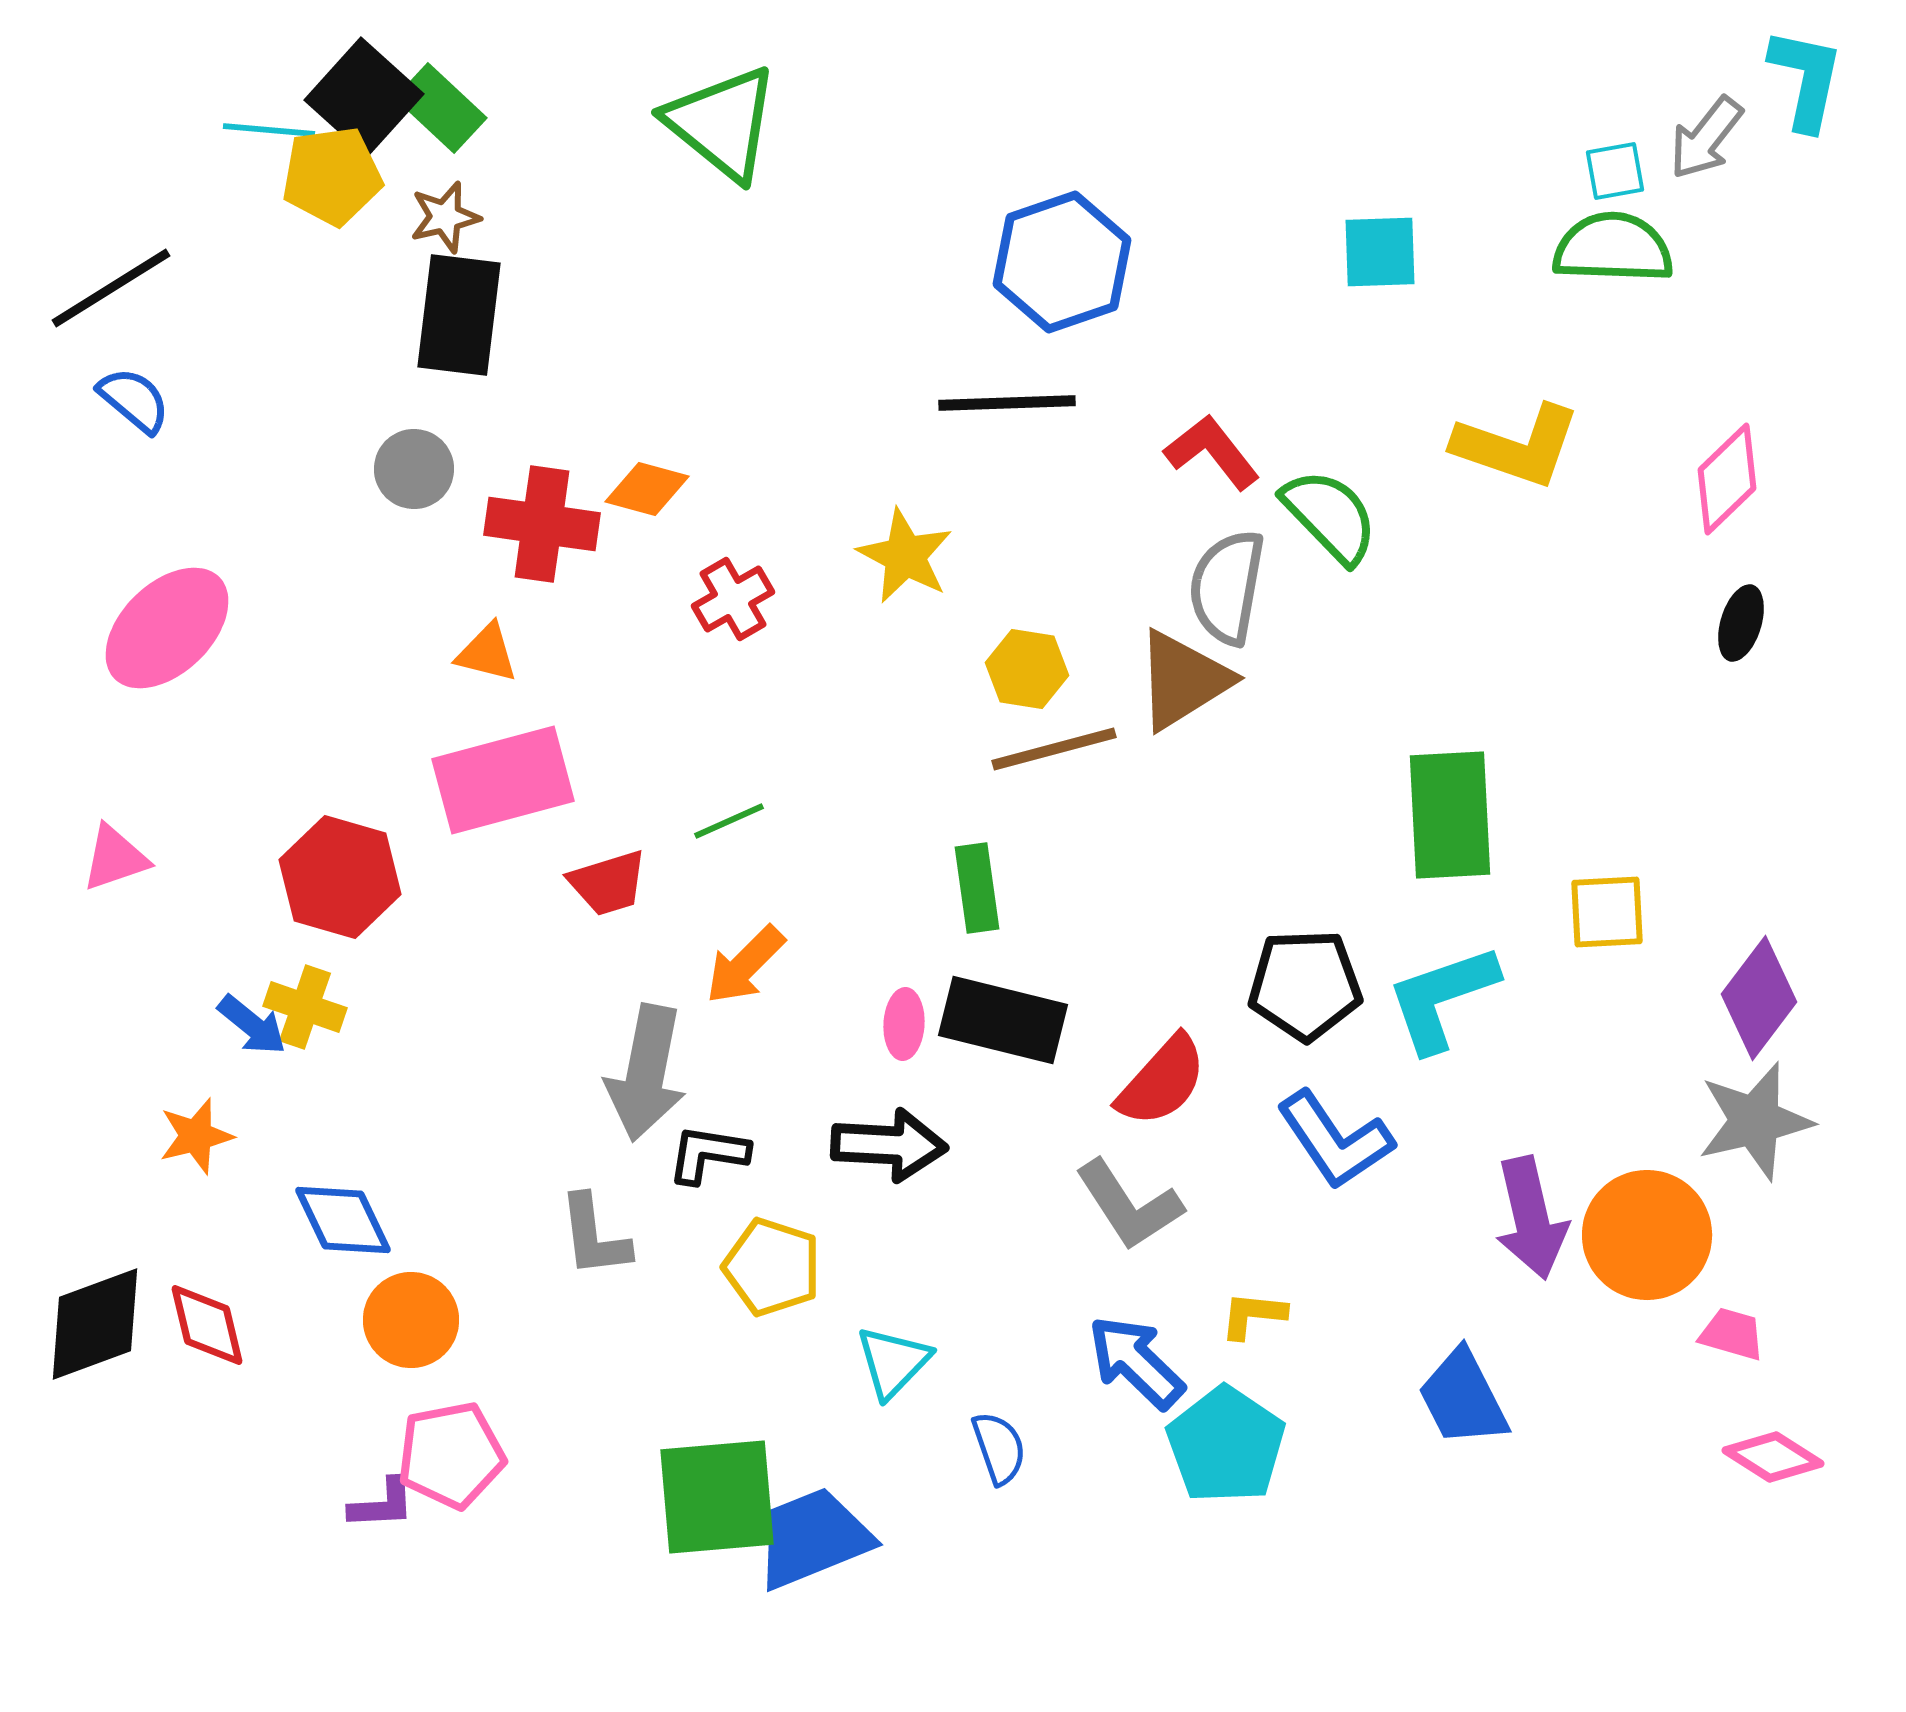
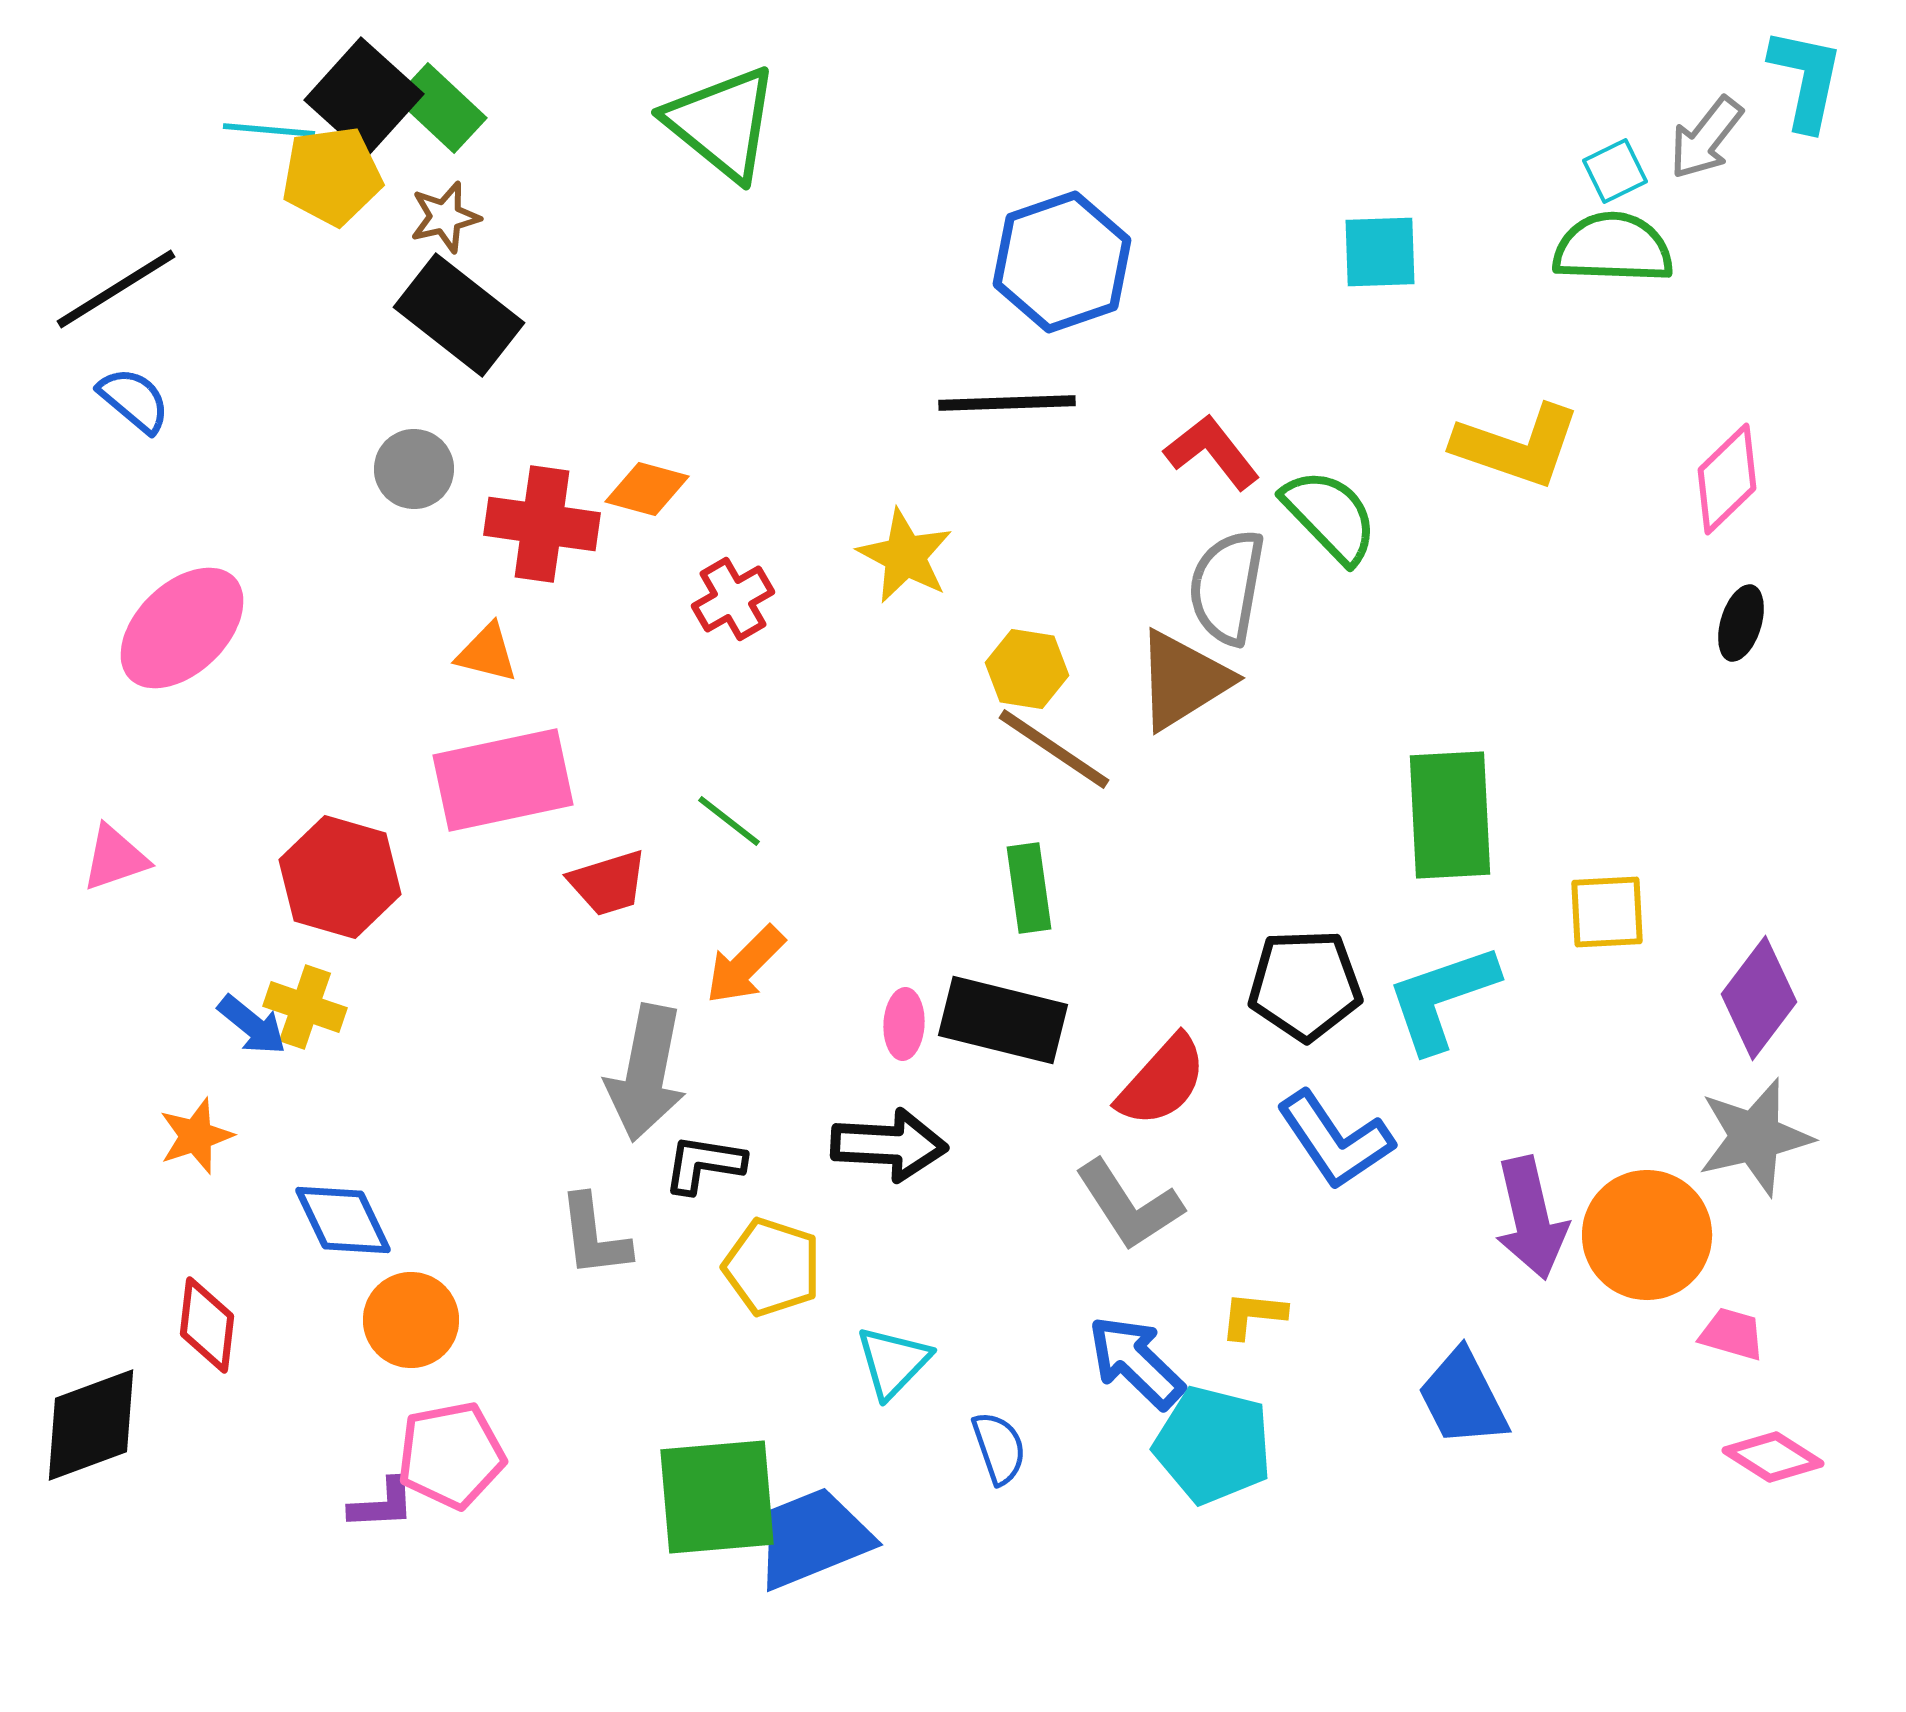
cyan square at (1615, 171): rotated 16 degrees counterclockwise
black line at (111, 288): moved 5 px right, 1 px down
black rectangle at (459, 315): rotated 59 degrees counterclockwise
pink ellipse at (167, 628): moved 15 px right
brown line at (1054, 749): rotated 49 degrees clockwise
pink rectangle at (503, 780): rotated 3 degrees clockwise
green line at (729, 821): rotated 62 degrees clockwise
green rectangle at (977, 888): moved 52 px right
gray star at (1755, 1121): moved 16 px down
orange star at (196, 1136): rotated 4 degrees counterclockwise
black L-shape at (708, 1154): moved 4 px left, 10 px down
black diamond at (95, 1324): moved 4 px left, 101 px down
red diamond at (207, 1325): rotated 20 degrees clockwise
cyan pentagon at (1226, 1445): moved 13 px left; rotated 20 degrees counterclockwise
